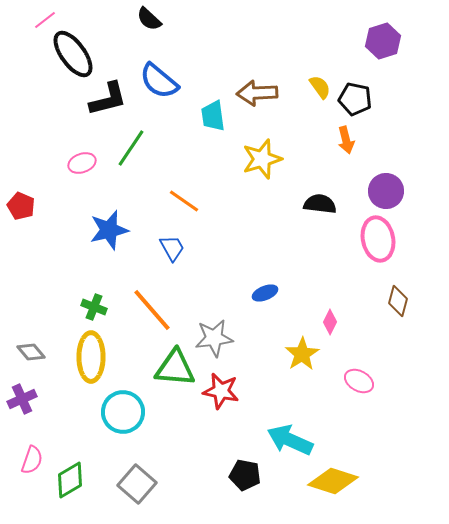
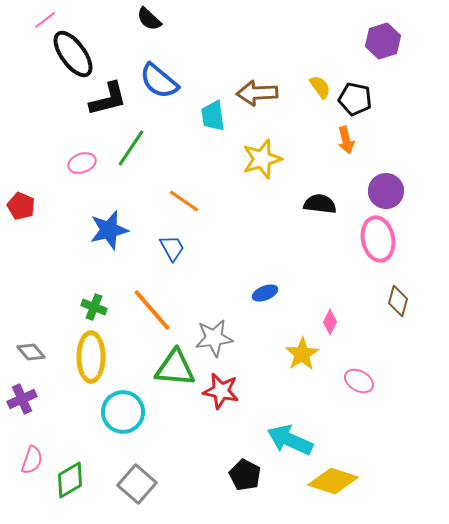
black pentagon at (245, 475): rotated 16 degrees clockwise
